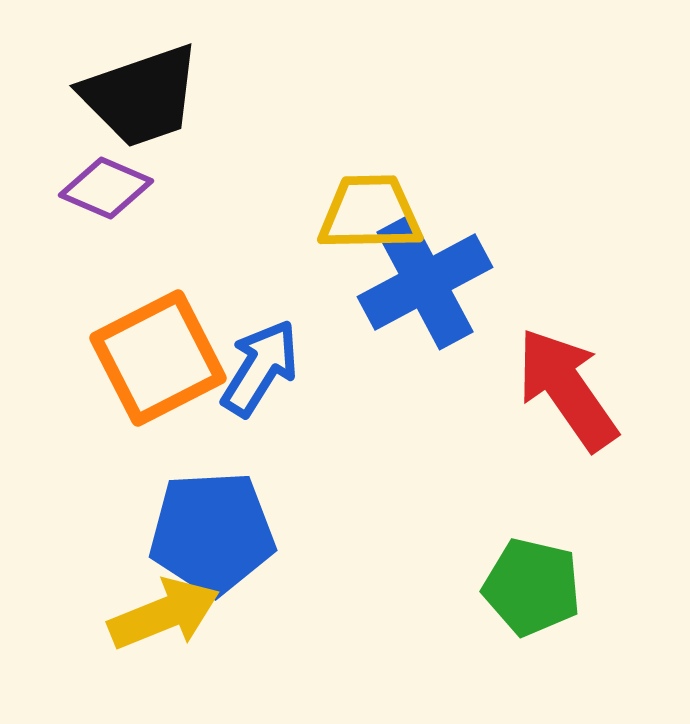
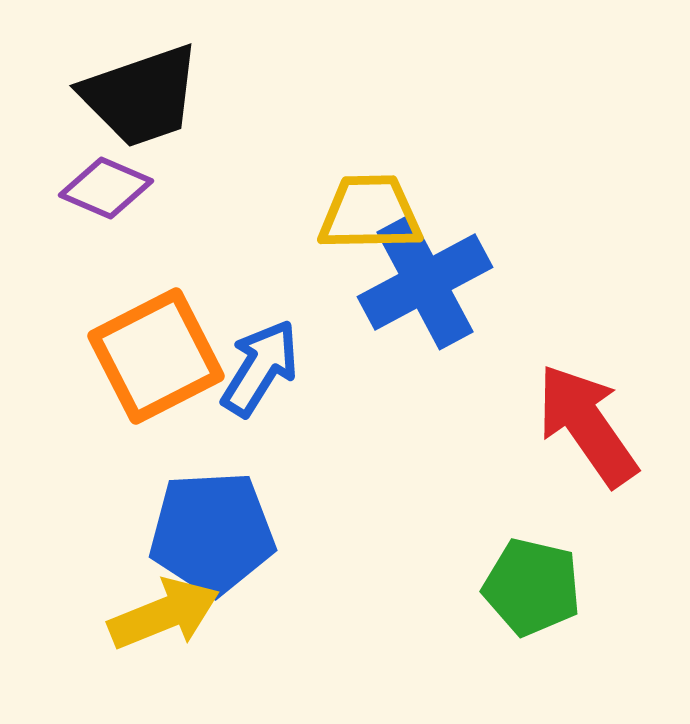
orange square: moved 2 px left, 2 px up
red arrow: moved 20 px right, 36 px down
